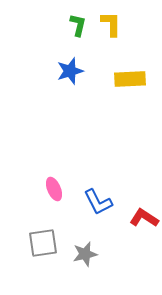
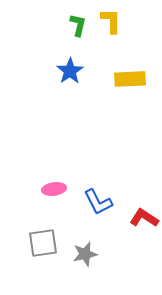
yellow L-shape: moved 3 px up
blue star: rotated 16 degrees counterclockwise
pink ellipse: rotated 75 degrees counterclockwise
